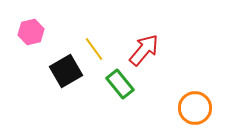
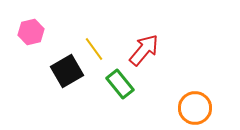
black square: moved 1 px right
